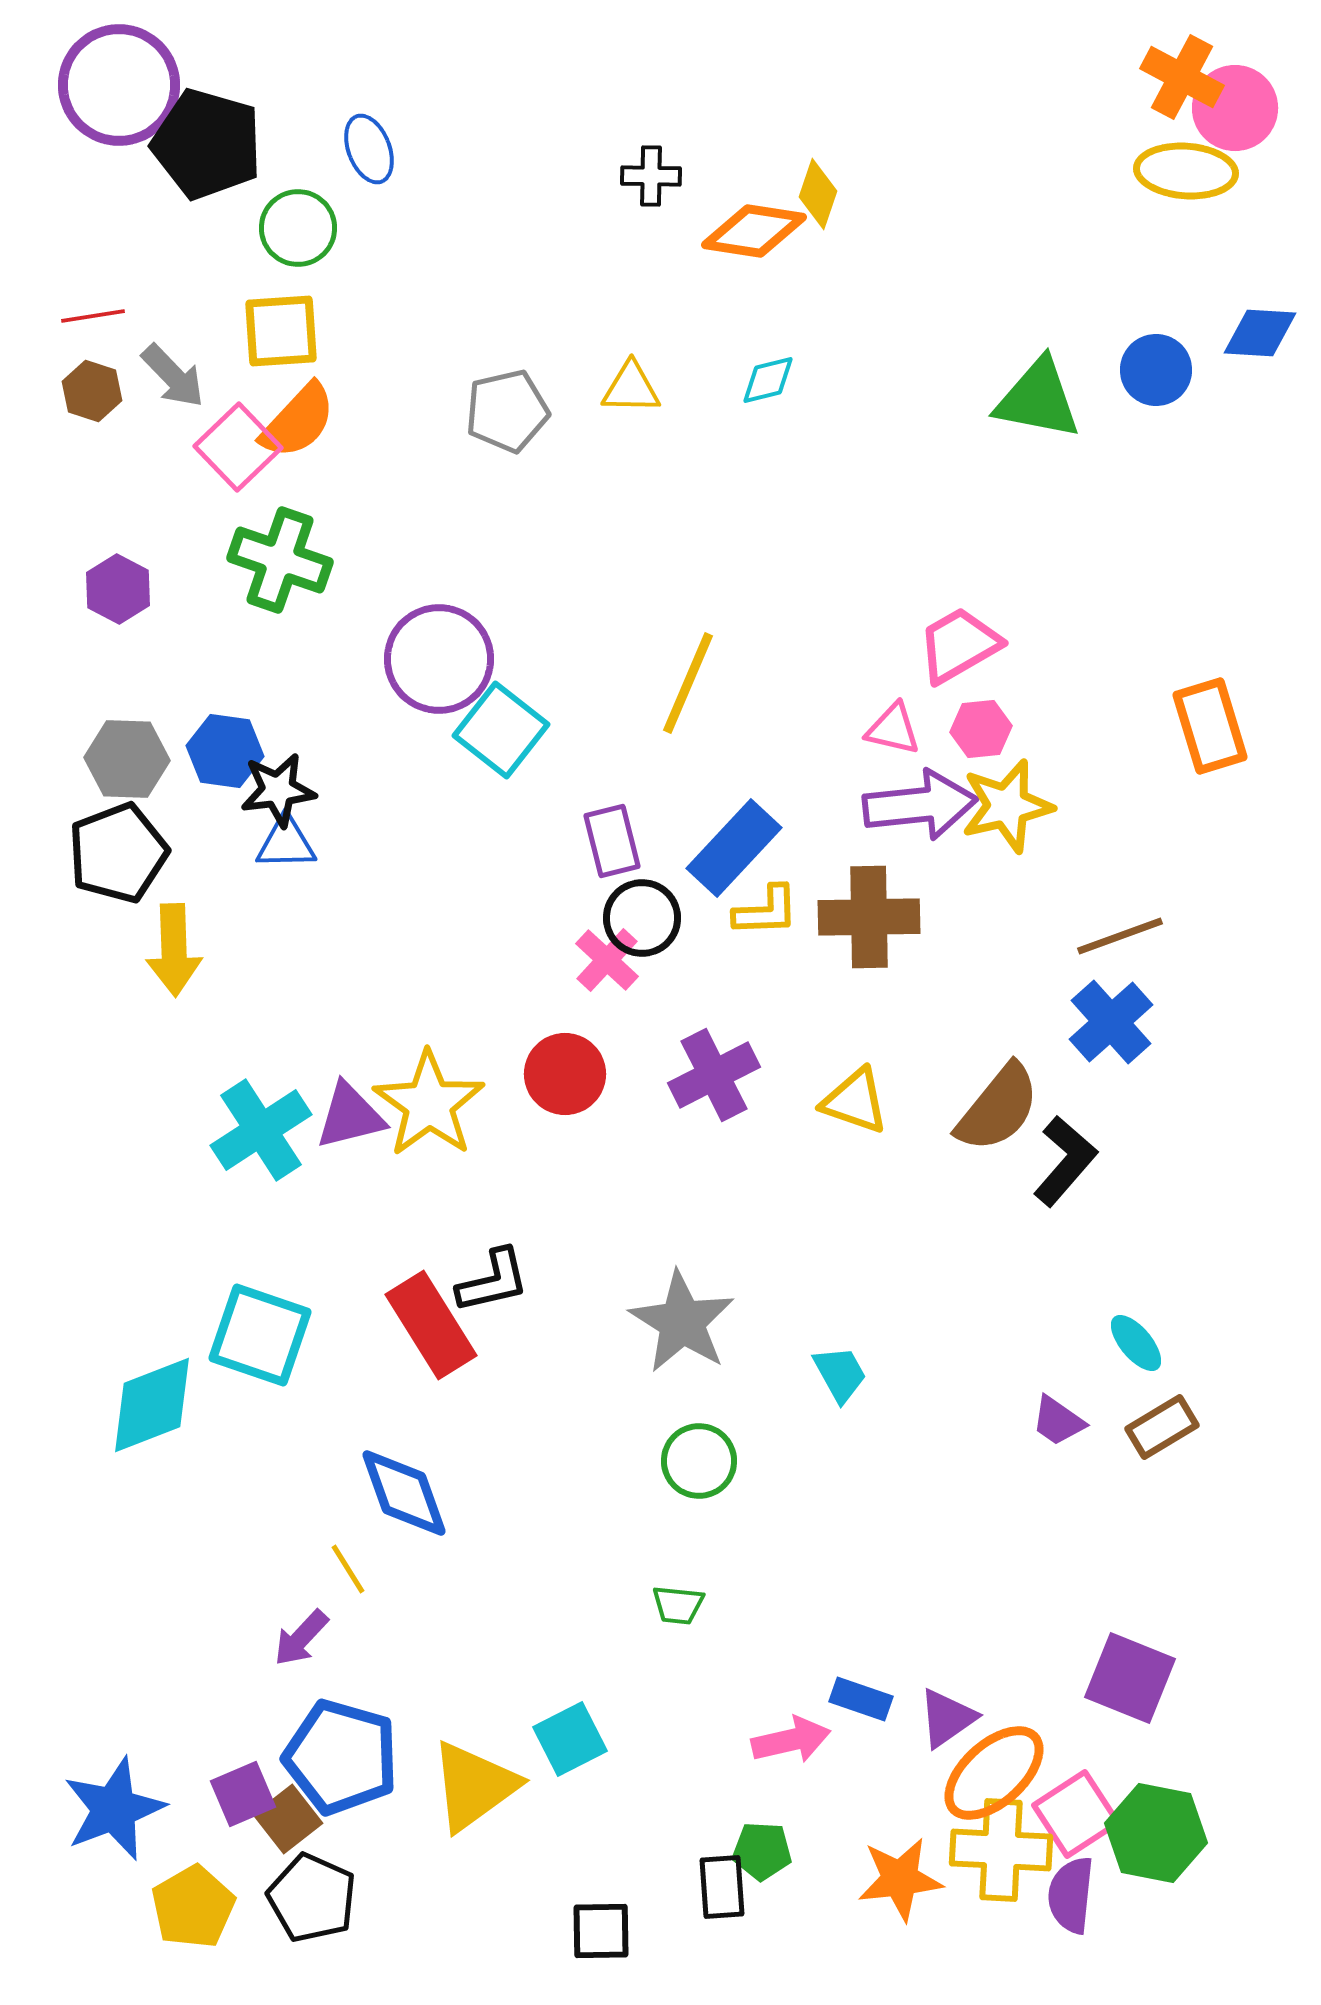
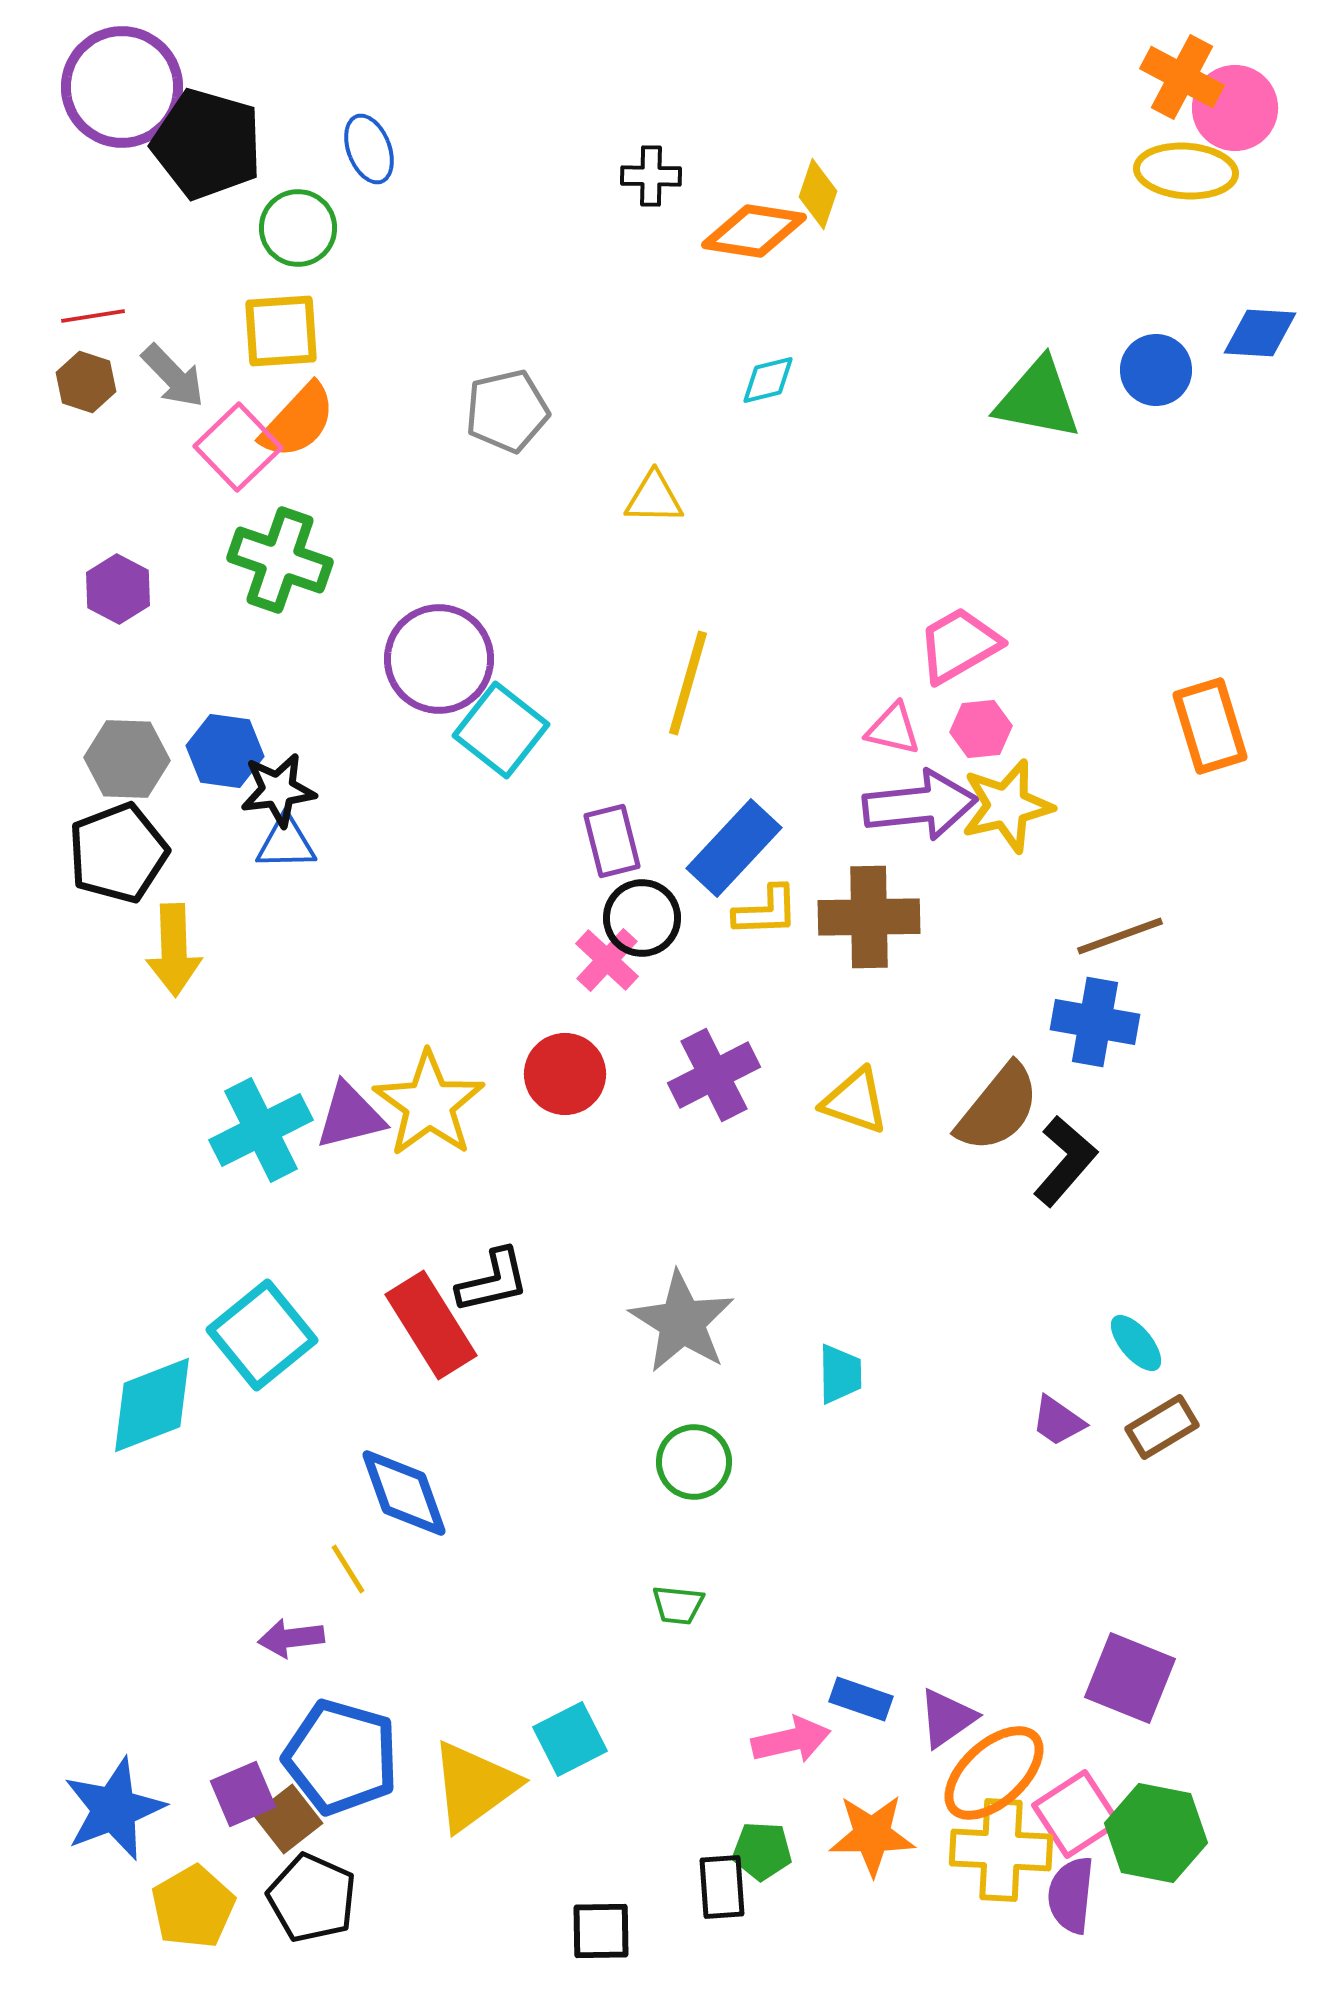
purple circle at (119, 85): moved 3 px right, 2 px down
yellow triangle at (631, 388): moved 23 px right, 110 px down
brown hexagon at (92, 391): moved 6 px left, 9 px up
yellow line at (688, 683): rotated 7 degrees counterclockwise
blue cross at (1111, 1022): moved 16 px left; rotated 38 degrees counterclockwise
cyan cross at (261, 1130): rotated 6 degrees clockwise
cyan square at (260, 1335): moved 2 px right; rotated 32 degrees clockwise
cyan trapezoid at (840, 1374): rotated 28 degrees clockwise
green circle at (699, 1461): moved 5 px left, 1 px down
purple arrow at (301, 1638): moved 10 px left; rotated 40 degrees clockwise
orange star at (900, 1879): moved 28 px left, 44 px up; rotated 6 degrees clockwise
